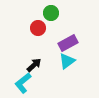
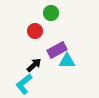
red circle: moved 3 px left, 3 px down
purple rectangle: moved 11 px left, 7 px down
cyan triangle: rotated 36 degrees clockwise
cyan L-shape: moved 1 px right, 1 px down
